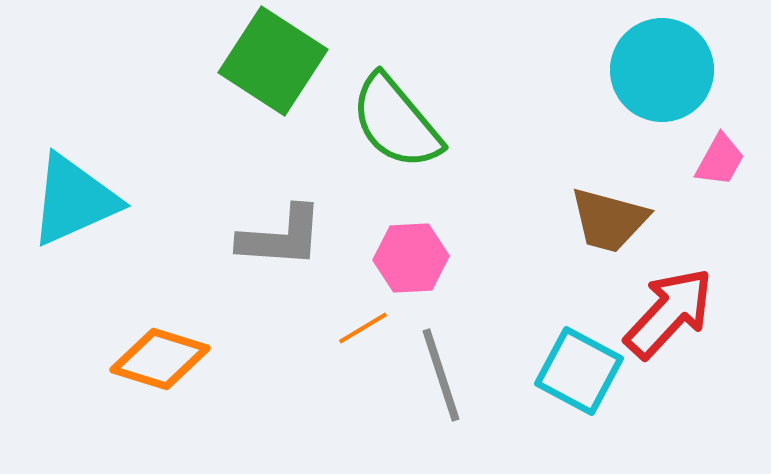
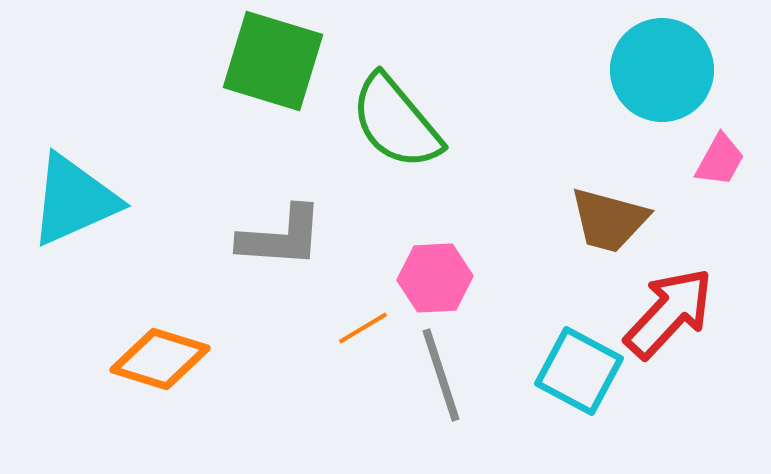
green square: rotated 16 degrees counterclockwise
pink hexagon: moved 24 px right, 20 px down
